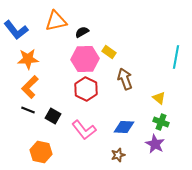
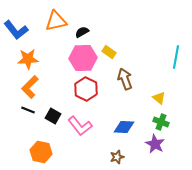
pink hexagon: moved 2 px left, 1 px up
pink L-shape: moved 4 px left, 4 px up
brown star: moved 1 px left, 2 px down
